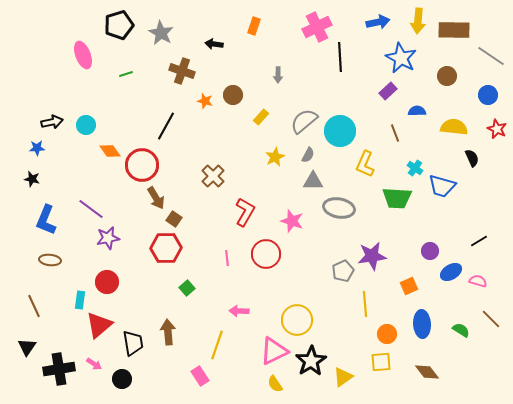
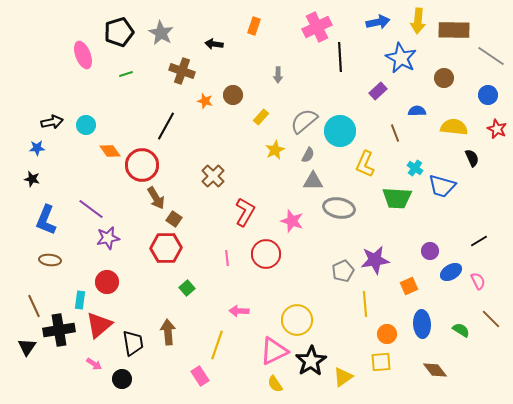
black pentagon at (119, 25): moved 7 px down
brown circle at (447, 76): moved 3 px left, 2 px down
purple rectangle at (388, 91): moved 10 px left
yellow star at (275, 157): moved 7 px up
purple star at (372, 256): moved 3 px right, 4 px down
pink semicircle at (478, 281): rotated 48 degrees clockwise
black cross at (59, 369): moved 39 px up
brown diamond at (427, 372): moved 8 px right, 2 px up
